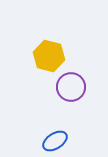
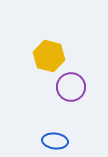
blue ellipse: rotated 40 degrees clockwise
